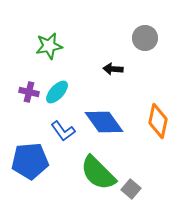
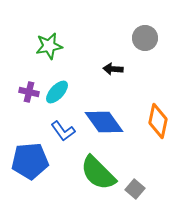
gray square: moved 4 px right
